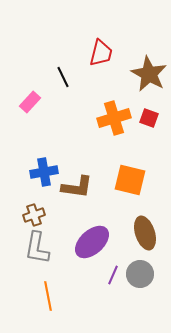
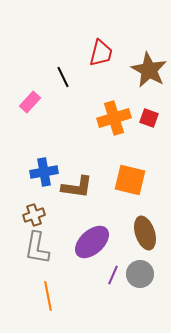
brown star: moved 4 px up
